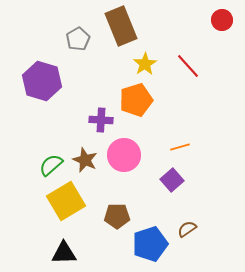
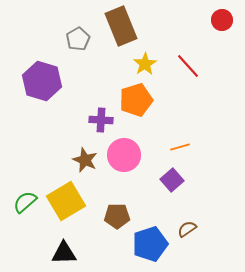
green semicircle: moved 26 px left, 37 px down
